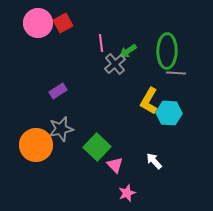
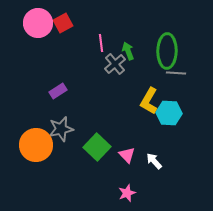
green arrow: rotated 102 degrees clockwise
pink triangle: moved 12 px right, 10 px up
